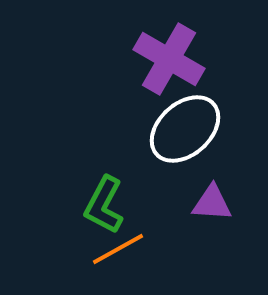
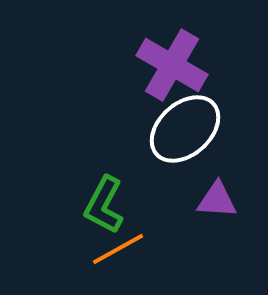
purple cross: moved 3 px right, 6 px down
purple triangle: moved 5 px right, 3 px up
